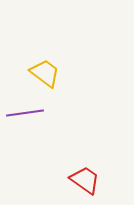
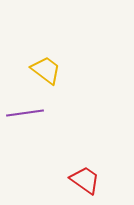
yellow trapezoid: moved 1 px right, 3 px up
